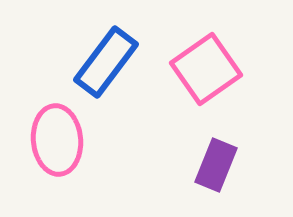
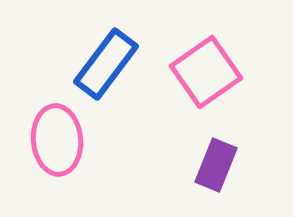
blue rectangle: moved 2 px down
pink square: moved 3 px down
